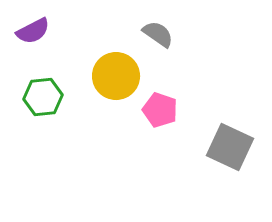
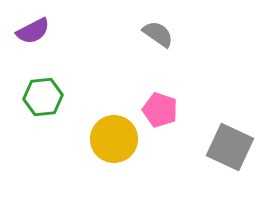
yellow circle: moved 2 px left, 63 px down
